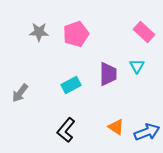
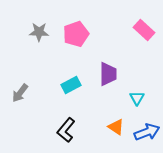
pink rectangle: moved 2 px up
cyan triangle: moved 32 px down
